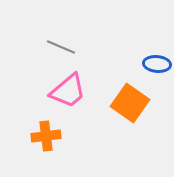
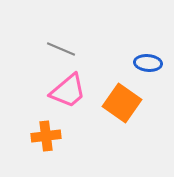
gray line: moved 2 px down
blue ellipse: moved 9 px left, 1 px up
orange square: moved 8 px left
